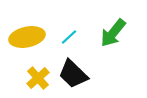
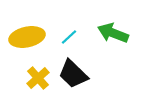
green arrow: rotated 72 degrees clockwise
